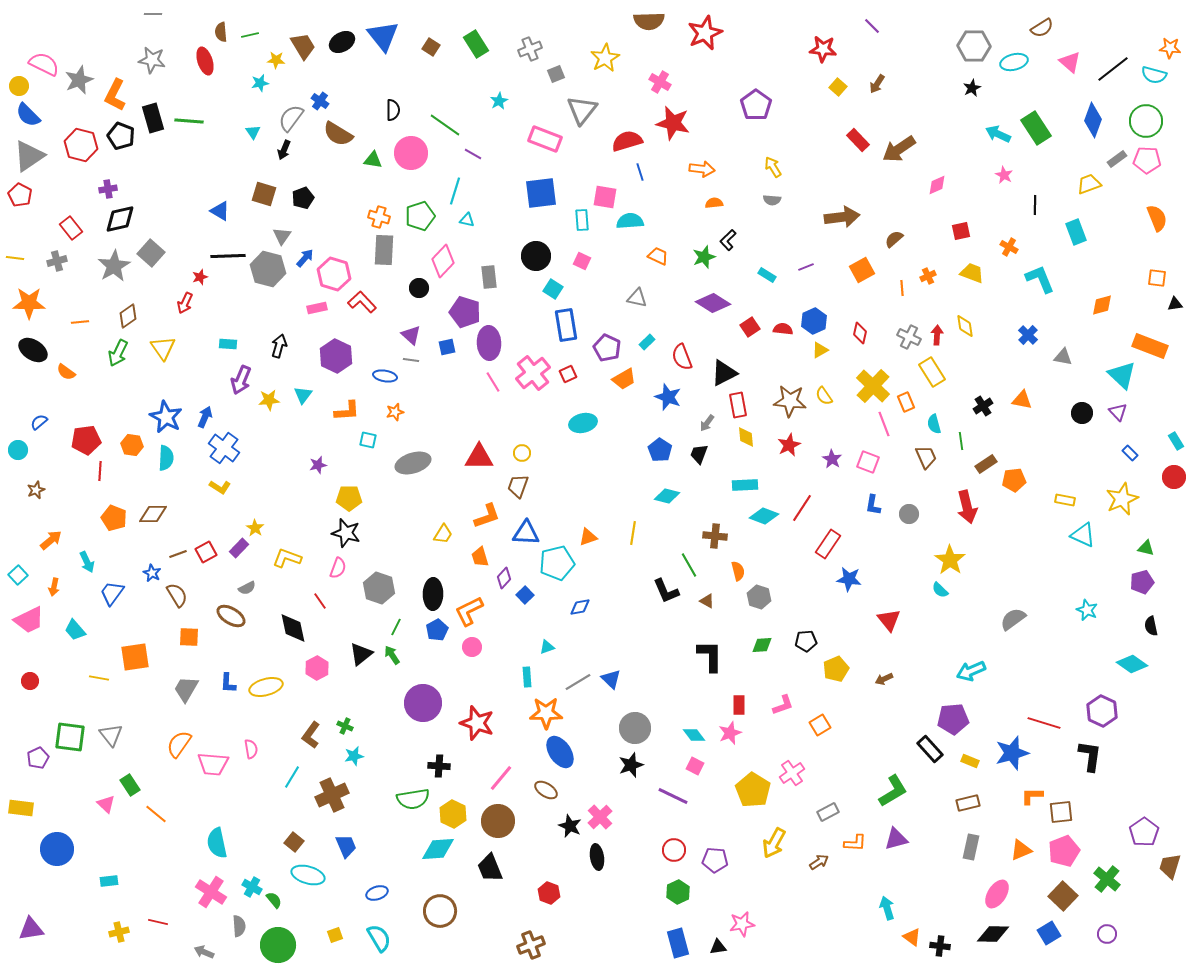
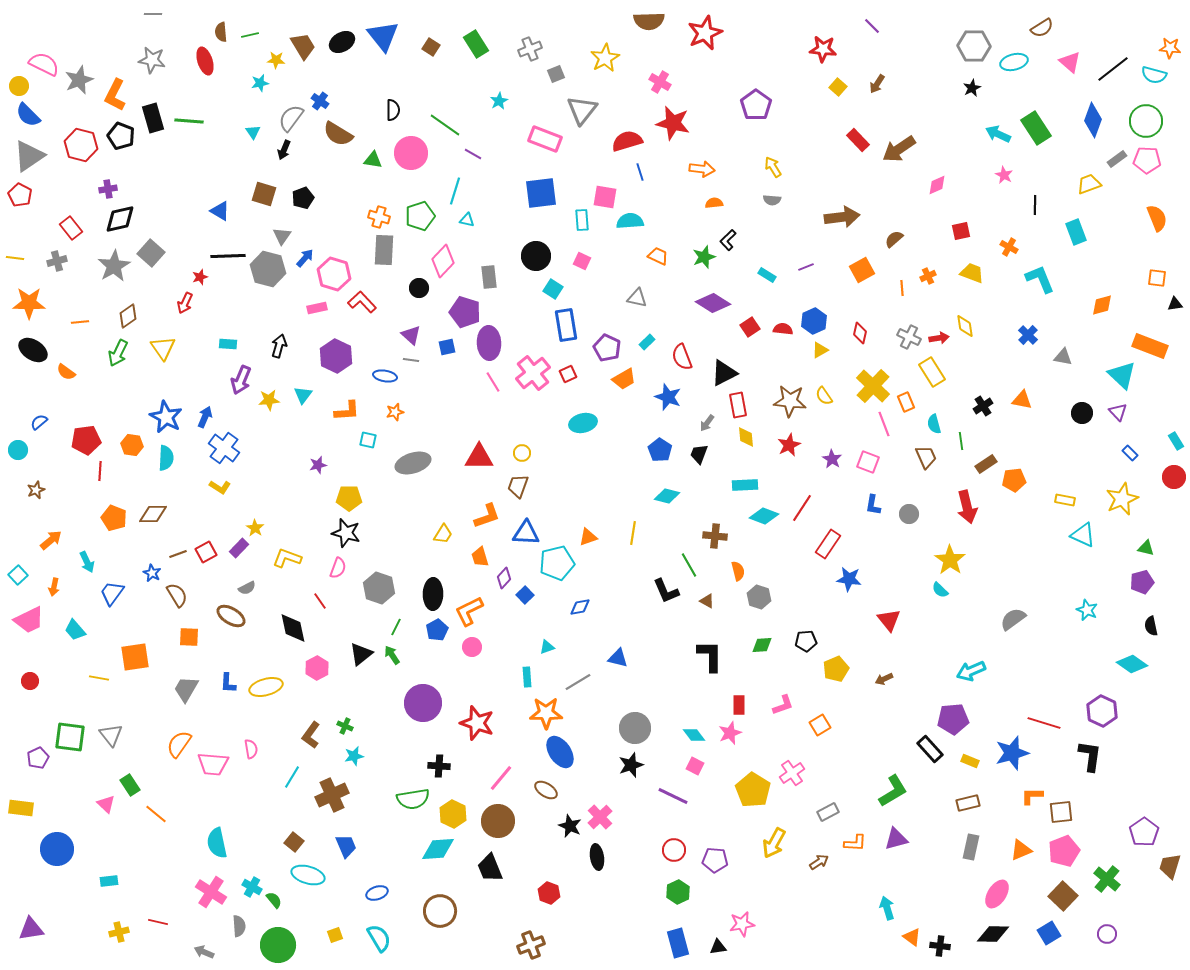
red arrow at (937, 335): moved 2 px right, 3 px down; rotated 78 degrees clockwise
blue triangle at (611, 679): moved 7 px right, 21 px up; rotated 30 degrees counterclockwise
